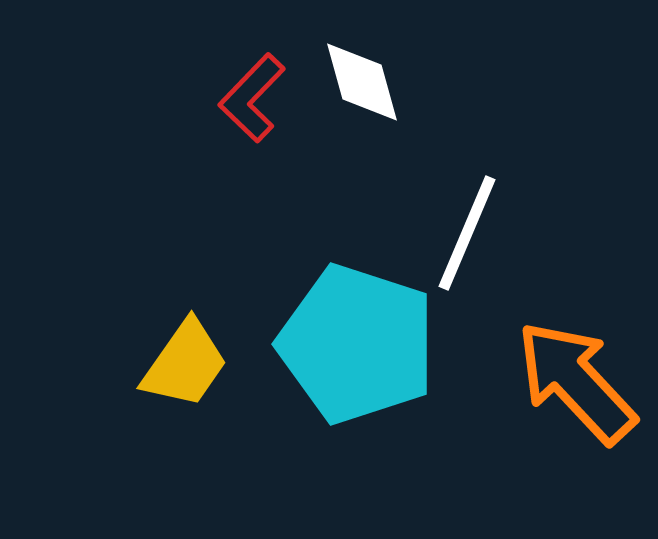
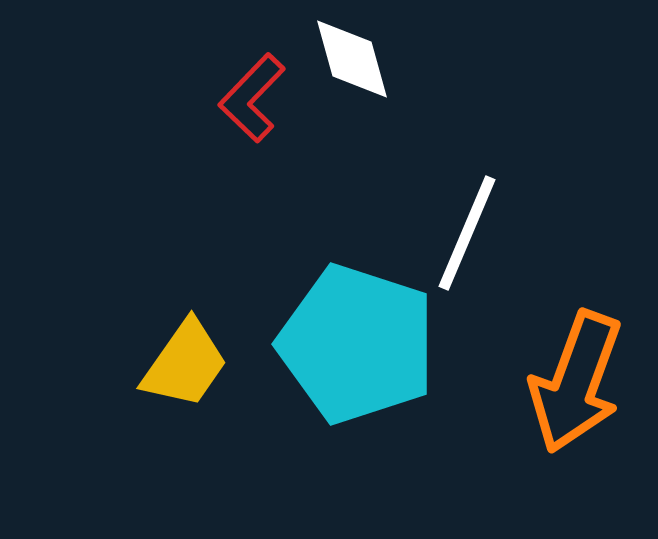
white diamond: moved 10 px left, 23 px up
orange arrow: rotated 117 degrees counterclockwise
